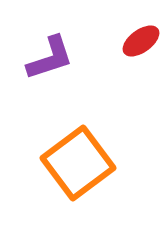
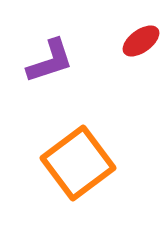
purple L-shape: moved 3 px down
